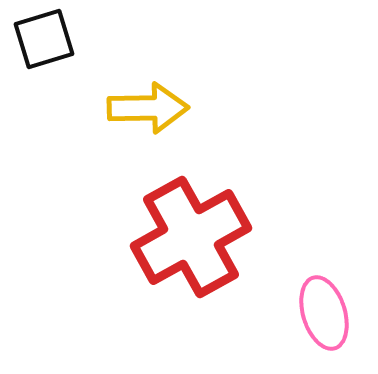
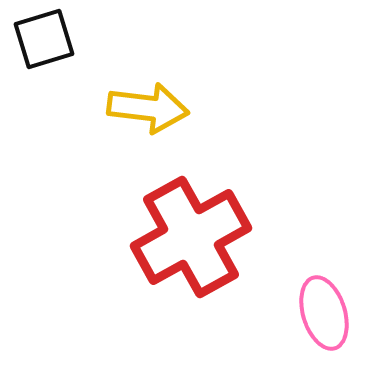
yellow arrow: rotated 8 degrees clockwise
